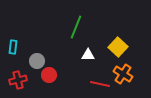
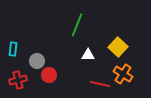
green line: moved 1 px right, 2 px up
cyan rectangle: moved 2 px down
